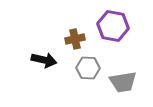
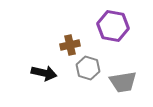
brown cross: moved 5 px left, 6 px down
black arrow: moved 13 px down
gray hexagon: rotated 15 degrees clockwise
